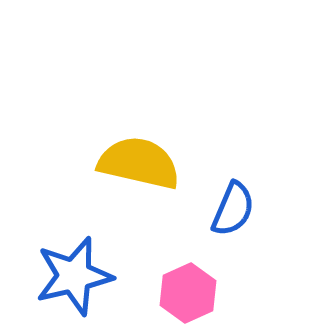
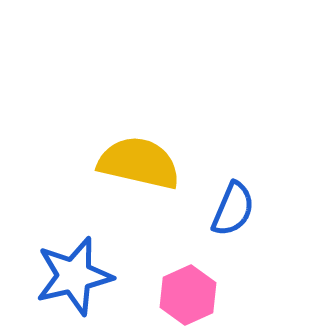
pink hexagon: moved 2 px down
